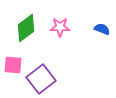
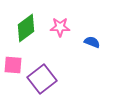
blue semicircle: moved 10 px left, 13 px down
purple square: moved 1 px right
